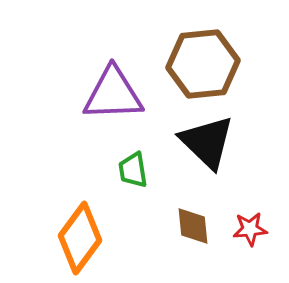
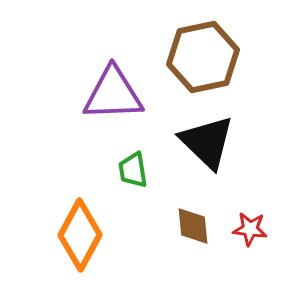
brown hexagon: moved 7 px up; rotated 6 degrees counterclockwise
red star: rotated 12 degrees clockwise
orange diamond: moved 3 px up; rotated 8 degrees counterclockwise
